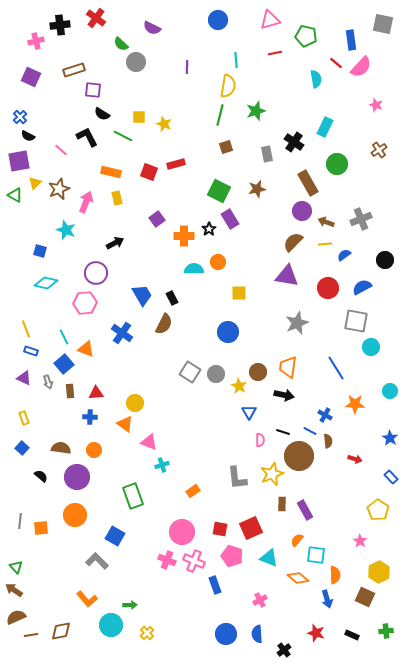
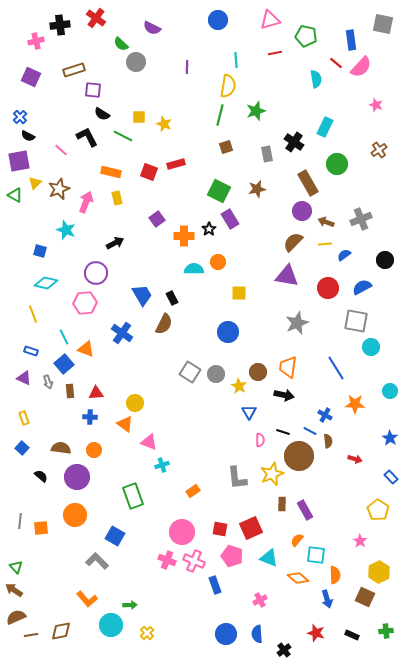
yellow line at (26, 329): moved 7 px right, 15 px up
